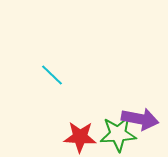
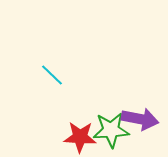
green star: moved 7 px left, 4 px up
